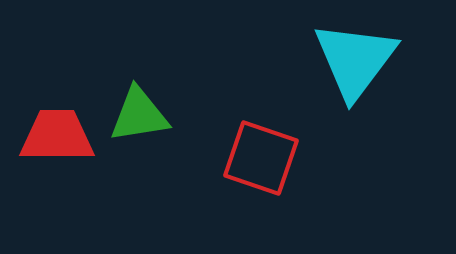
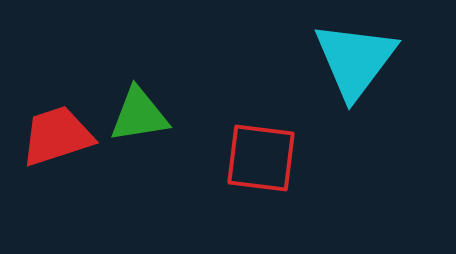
red trapezoid: rotated 18 degrees counterclockwise
red square: rotated 12 degrees counterclockwise
